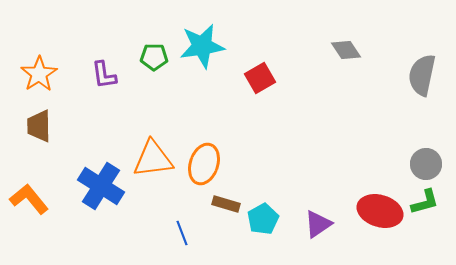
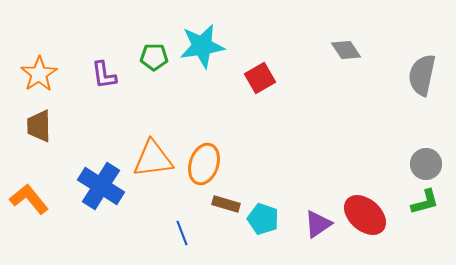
red ellipse: moved 15 px left, 4 px down; rotated 24 degrees clockwise
cyan pentagon: rotated 24 degrees counterclockwise
